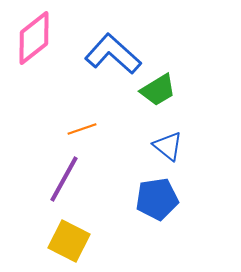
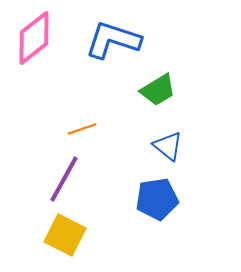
blue L-shape: moved 14 px up; rotated 24 degrees counterclockwise
yellow square: moved 4 px left, 6 px up
